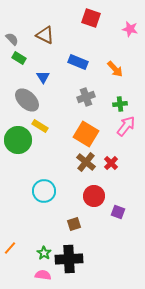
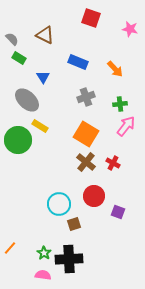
red cross: moved 2 px right; rotated 16 degrees counterclockwise
cyan circle: moved 15 px right, 13 px down
